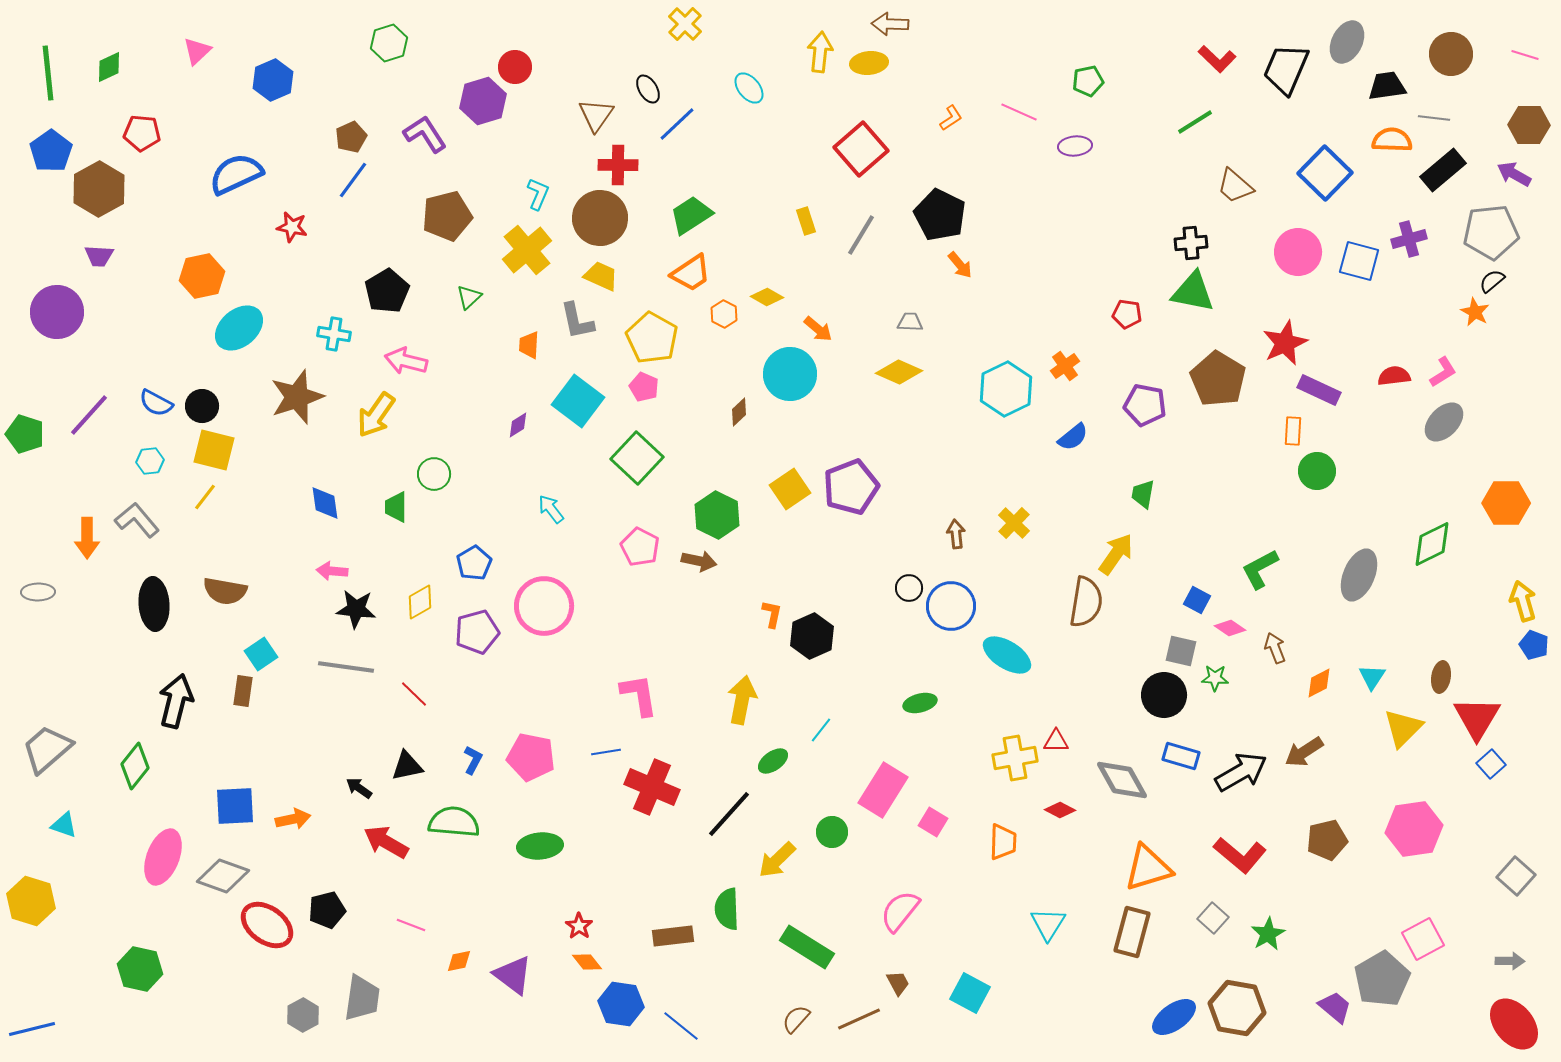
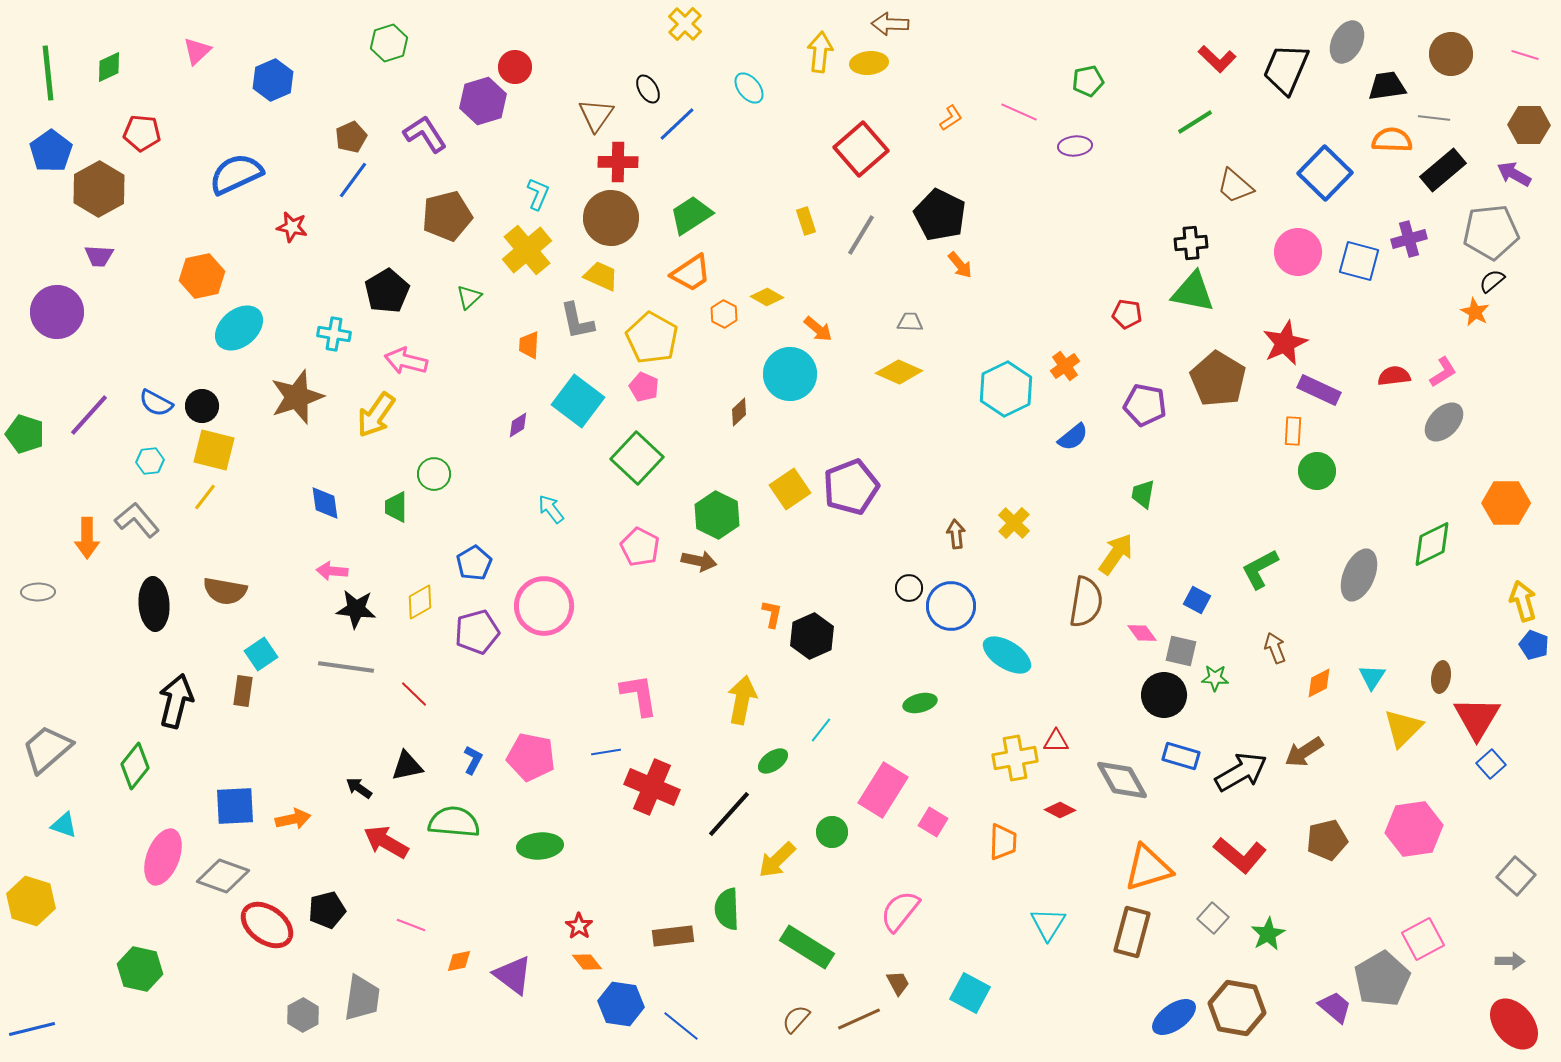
red cross at (618, 165): moved 3 px up
brown circle at (600, 218): moved 11 px right
pink diamond at (1230, 628): moved 88 px left, 5 px down; rotated 20 degrees clockwise
